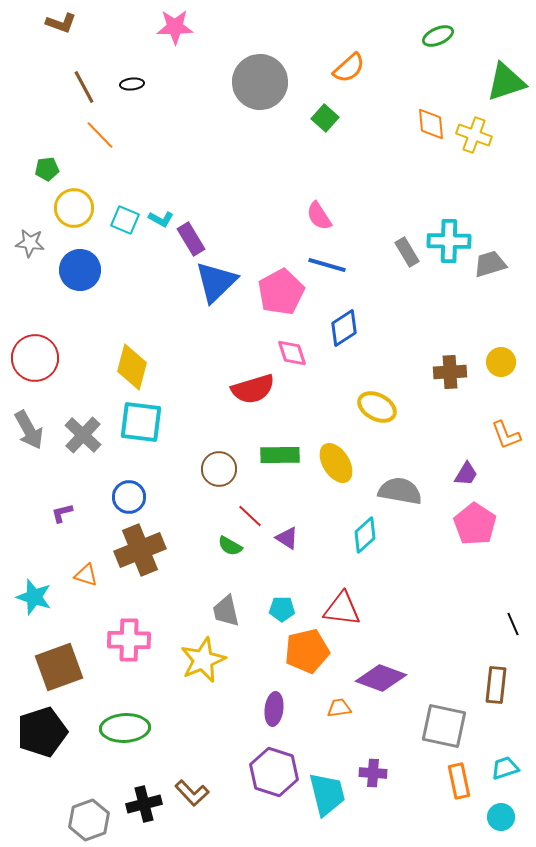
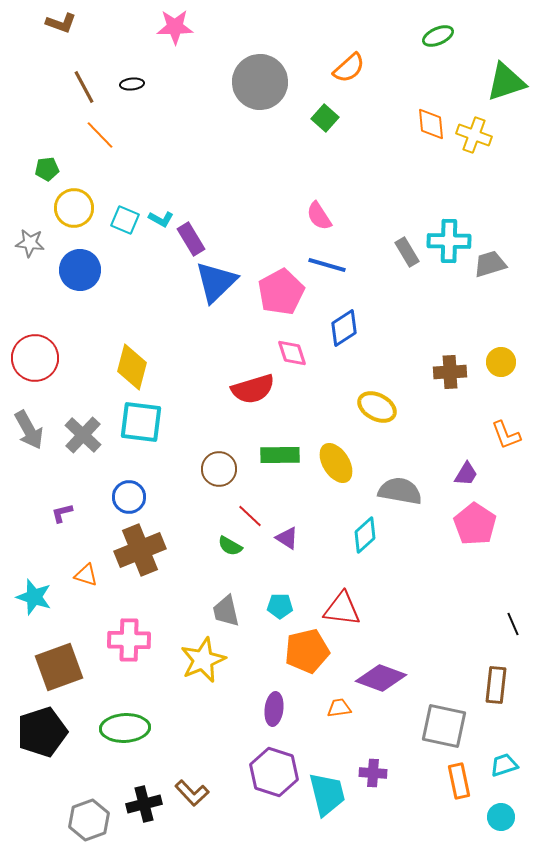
cyan pentagon at (282, 609): moved 2 px left, 3 px up
cyan trapezoid at (505, 768): moved 1 px left, 3 px up
